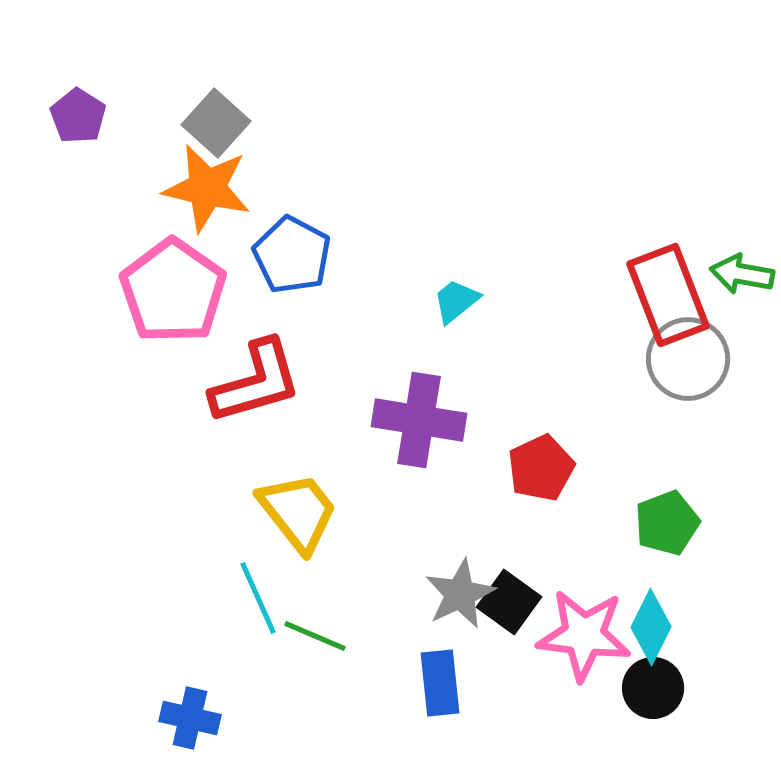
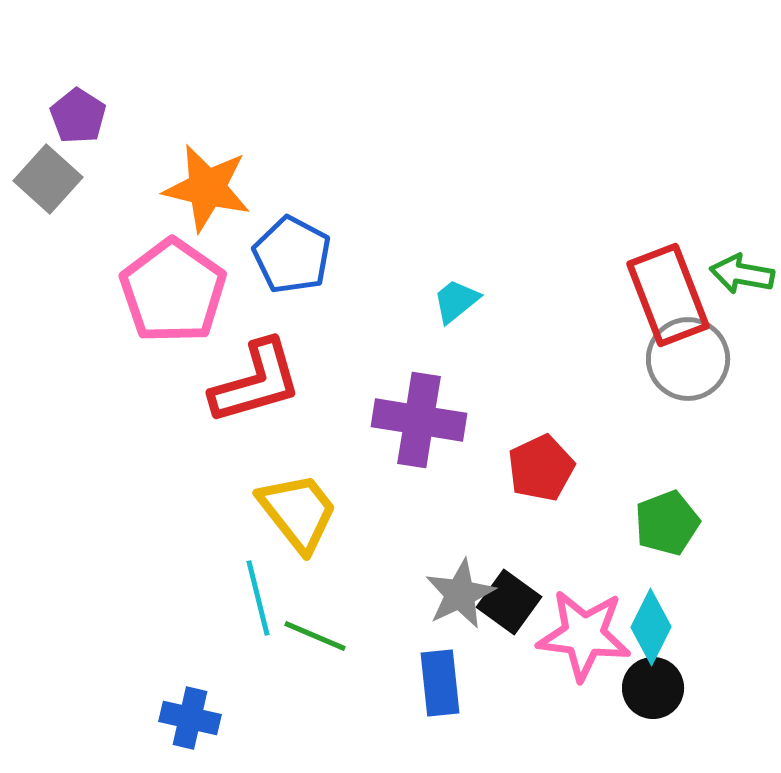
gray square: moved 168 px left, 56 px down
cyan line: rotated 10 degrees clockwise
